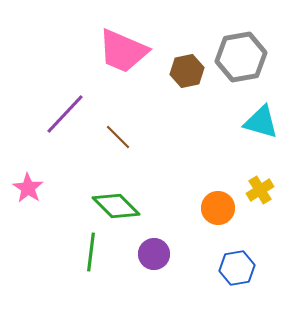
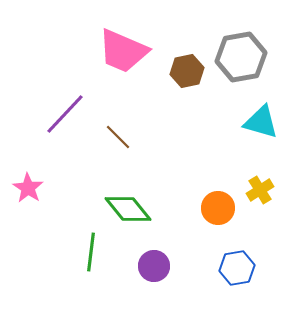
green diamond: moved 12 px right, 3 px down; rotated 6 degrees clockwise
purple circle: moved 12 px down
